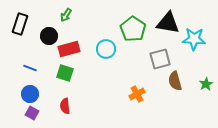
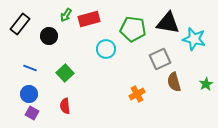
black rectangle: rotated 20 degrees clockwise
green pentagon: rotated 25 degrees counterclockwise
cyan star: rotated 10 degrees clockwise
red rectangle: moved 20 px right, 30 px up
gray square: rotated 10 degrees counterclockwise
green square: rotated 30 degrees clockwise
brown semicircle: moved 1 px left, 1 px down
blue circle: moved 1 px left
